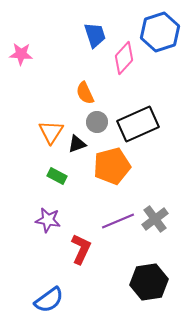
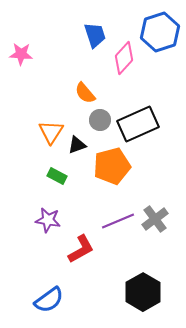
orange semicircle: rotated 15 degrees counterclockwise
gray circle: moved 3 px right, 2 px up
black triangle: moved 1 px down
red L-shape: rotated 36 degrees clockwise
black hexagon: moved 6 px left, 10 px down; rotated 21 degrees counterclockwise
